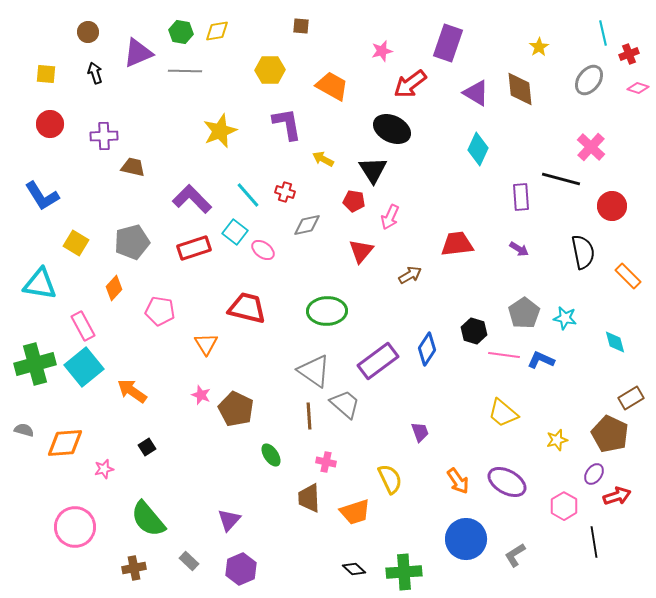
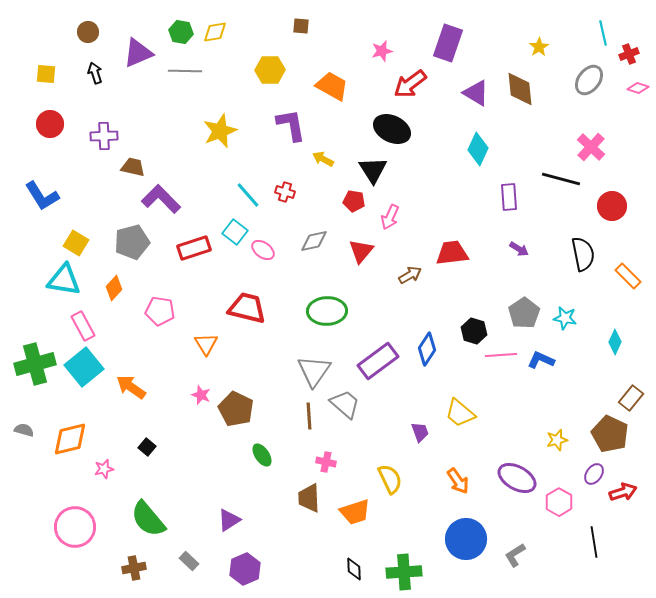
yellow diamond at (217, 31): moved 2 px left, 1 px down
purple L-shape at (287, 124): moved 4 px right, 1 px down
purple rectangle at (521, 197): moved 12 px left
purple L-shape at (192, 199): moved 31 px left
gray diamond at (307, 225): moved 7 px right, 16 px down
red trapezoid at (457, 244): moved 5 px left, 9 px down
black semicircle at (583, 252): moved 2 px down
cyan triangle at (40, 284): moved 24 px right, 4 px up
cyan diamond at (615, 342): rotated 40 degrees clockwise
pink line at (504, 355): moved 3 px left; rotated 12 degrees counterclockwise
gray triangle at (314, 371): rotated 30 degrees clockwise
orange arrow at (132, 391): moved 1 px left, 4 px up
brown rectangle at (631, 398): rotated 20 degrees counterclockwise
yellow trapezoid at (503, 413): moved 43 px left
orange diamond at (65, 443): moved 5 px right, 4 px up; rotated 9 degrees counterclockwise
black square at (147, 447): rotated 18 degrees counterclockwise
green ellipse at (271, 455): moved 9 px left
purple ellipse at (507, 482): moved 10 px right, 4 px up
red arrow at (617, 496): moved 6 px right, 4 px up
pink hexagon at (564, 506): moved 5 px left, 4 px up
purple triangle at (229, 520): rotated 15 degrees clockwise
purple hexagon at (241, 569): moved 4 px right
black diamond at (354, 569): rotated 45 degrees clockwise
